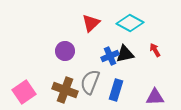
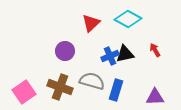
cyan diamond: moved 2 px left, 4 px up
gray semicircle: moved 2 px right, 1 px up; rotated 85 degrees clockwise
brown cross: moved 5 px left, 3 px up
